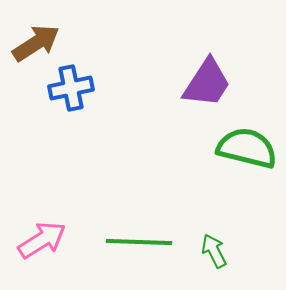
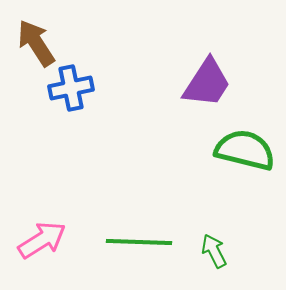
brown arrow: rotated 90 degrees counterclockwise
green semicircle: moved 2 px left, 2 px down
